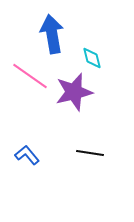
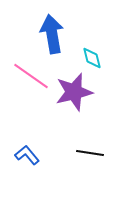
pink line: moved 1 px right
